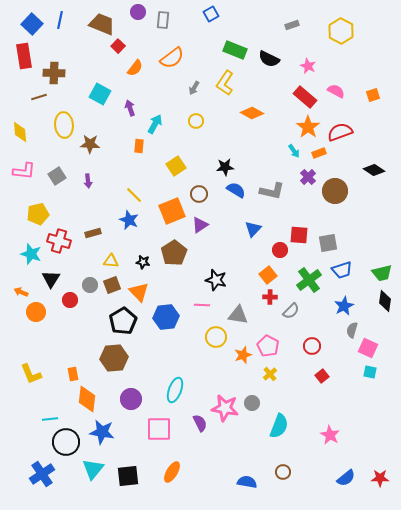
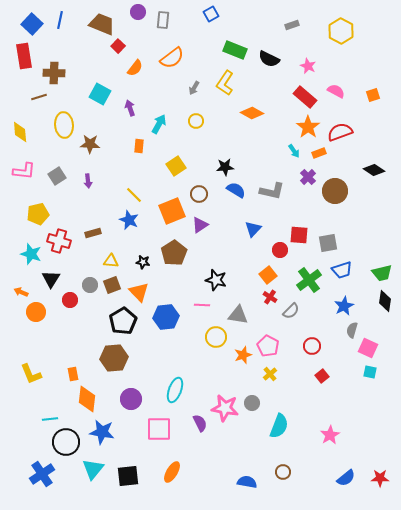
cyan arrow at (155, 124): moved 4 px right
red cross at (270, 297): rotated 32 degrees clockwise
pink star at (330, 435): rotated 12 degrees clockwise
